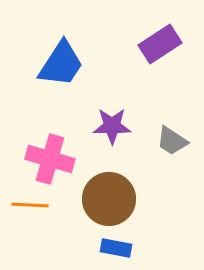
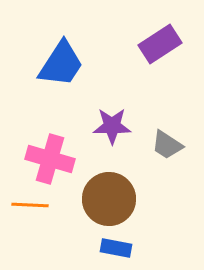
gray trapezoid: moved 5 px left, 4 px down
